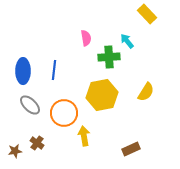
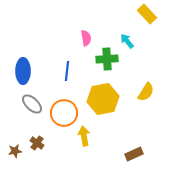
green cross: moved 2 px left, 2 px down
blue line: moved 13 px right, 1 px down
yellow hexagon: moved 1 px right, 4 px down
gray ellipse: moved 2 px right, 1 px up
brown rectangle: moved 3 px right, 5 px down
